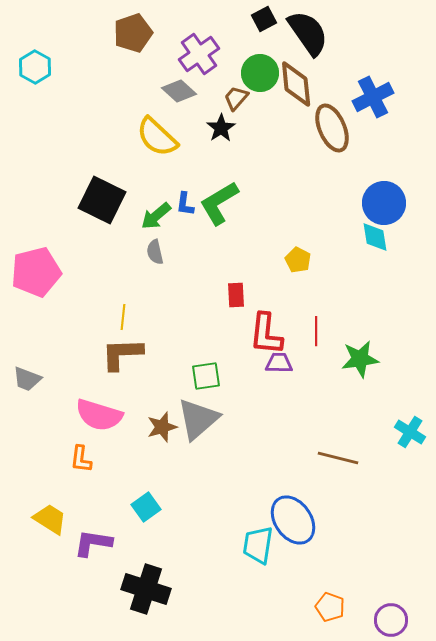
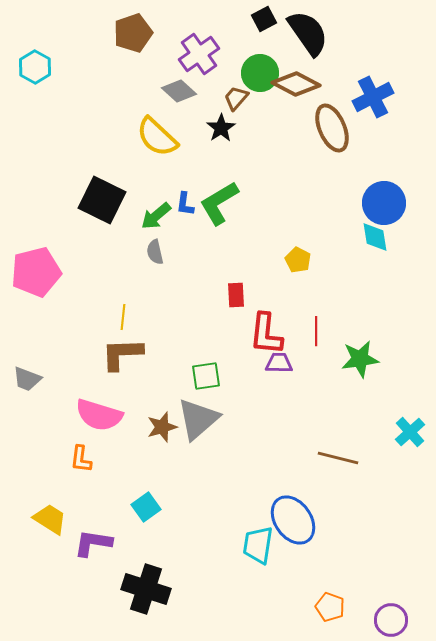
brown diamond at (296, 84): rotated 57 degrees counterclockwise
cyan cross at (410, 432): rotated 16 degrees clockwise
